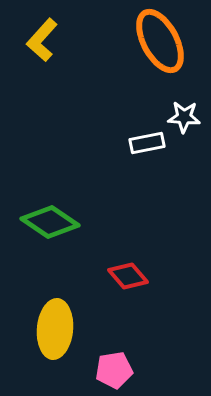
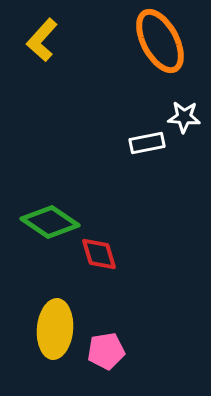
red diamond: moved 29 px left, 22 px up; rotated 24 degrees clockwise
pink pentagon: moved 8 px left, 19 px up
